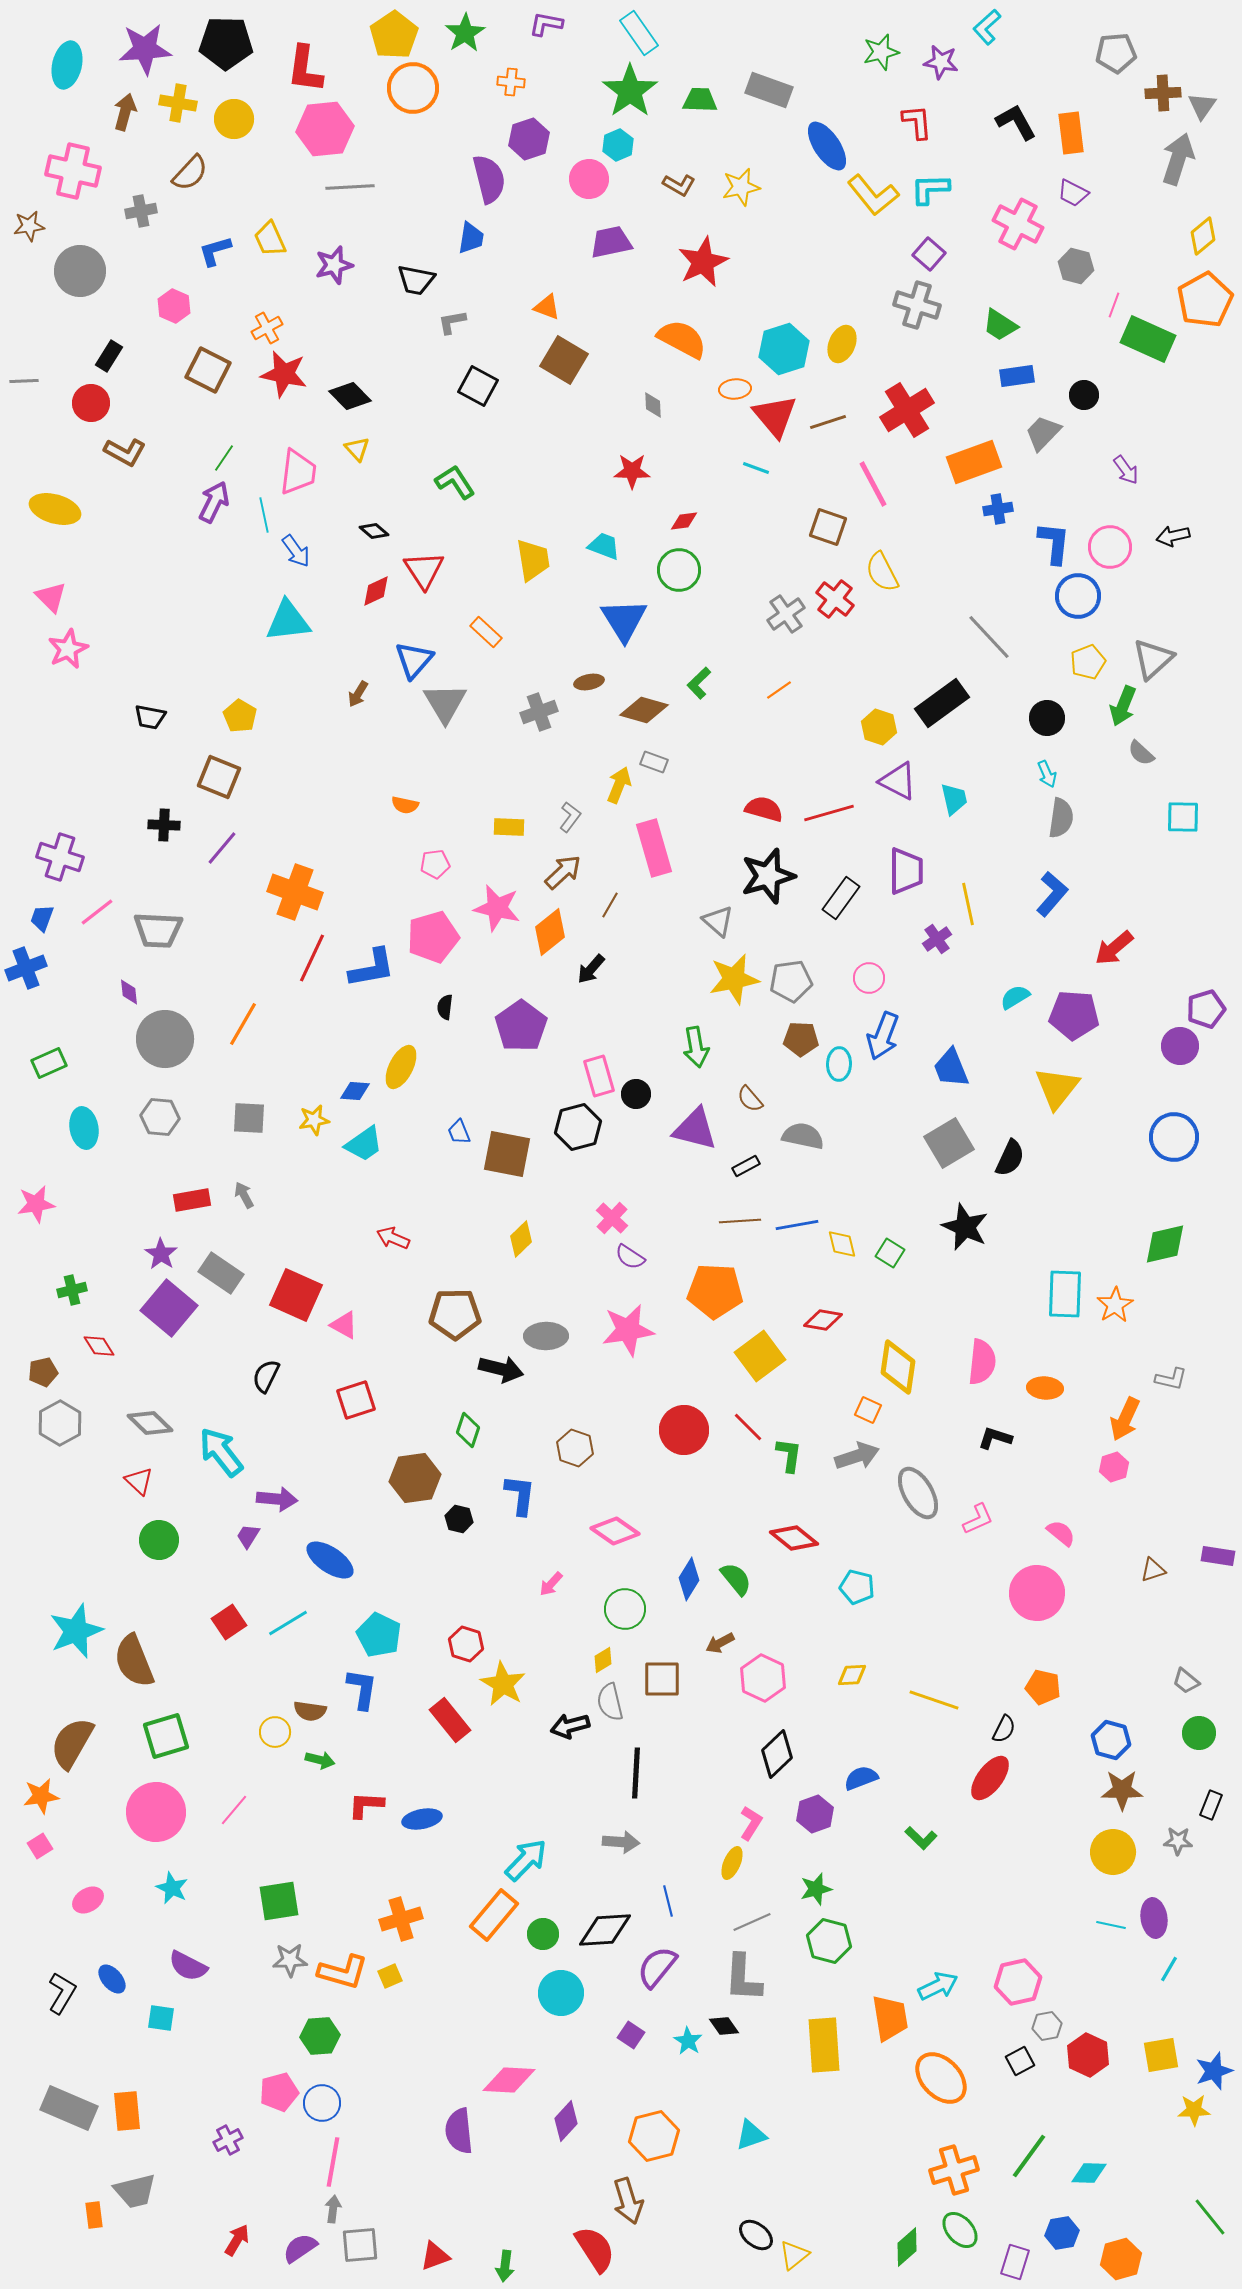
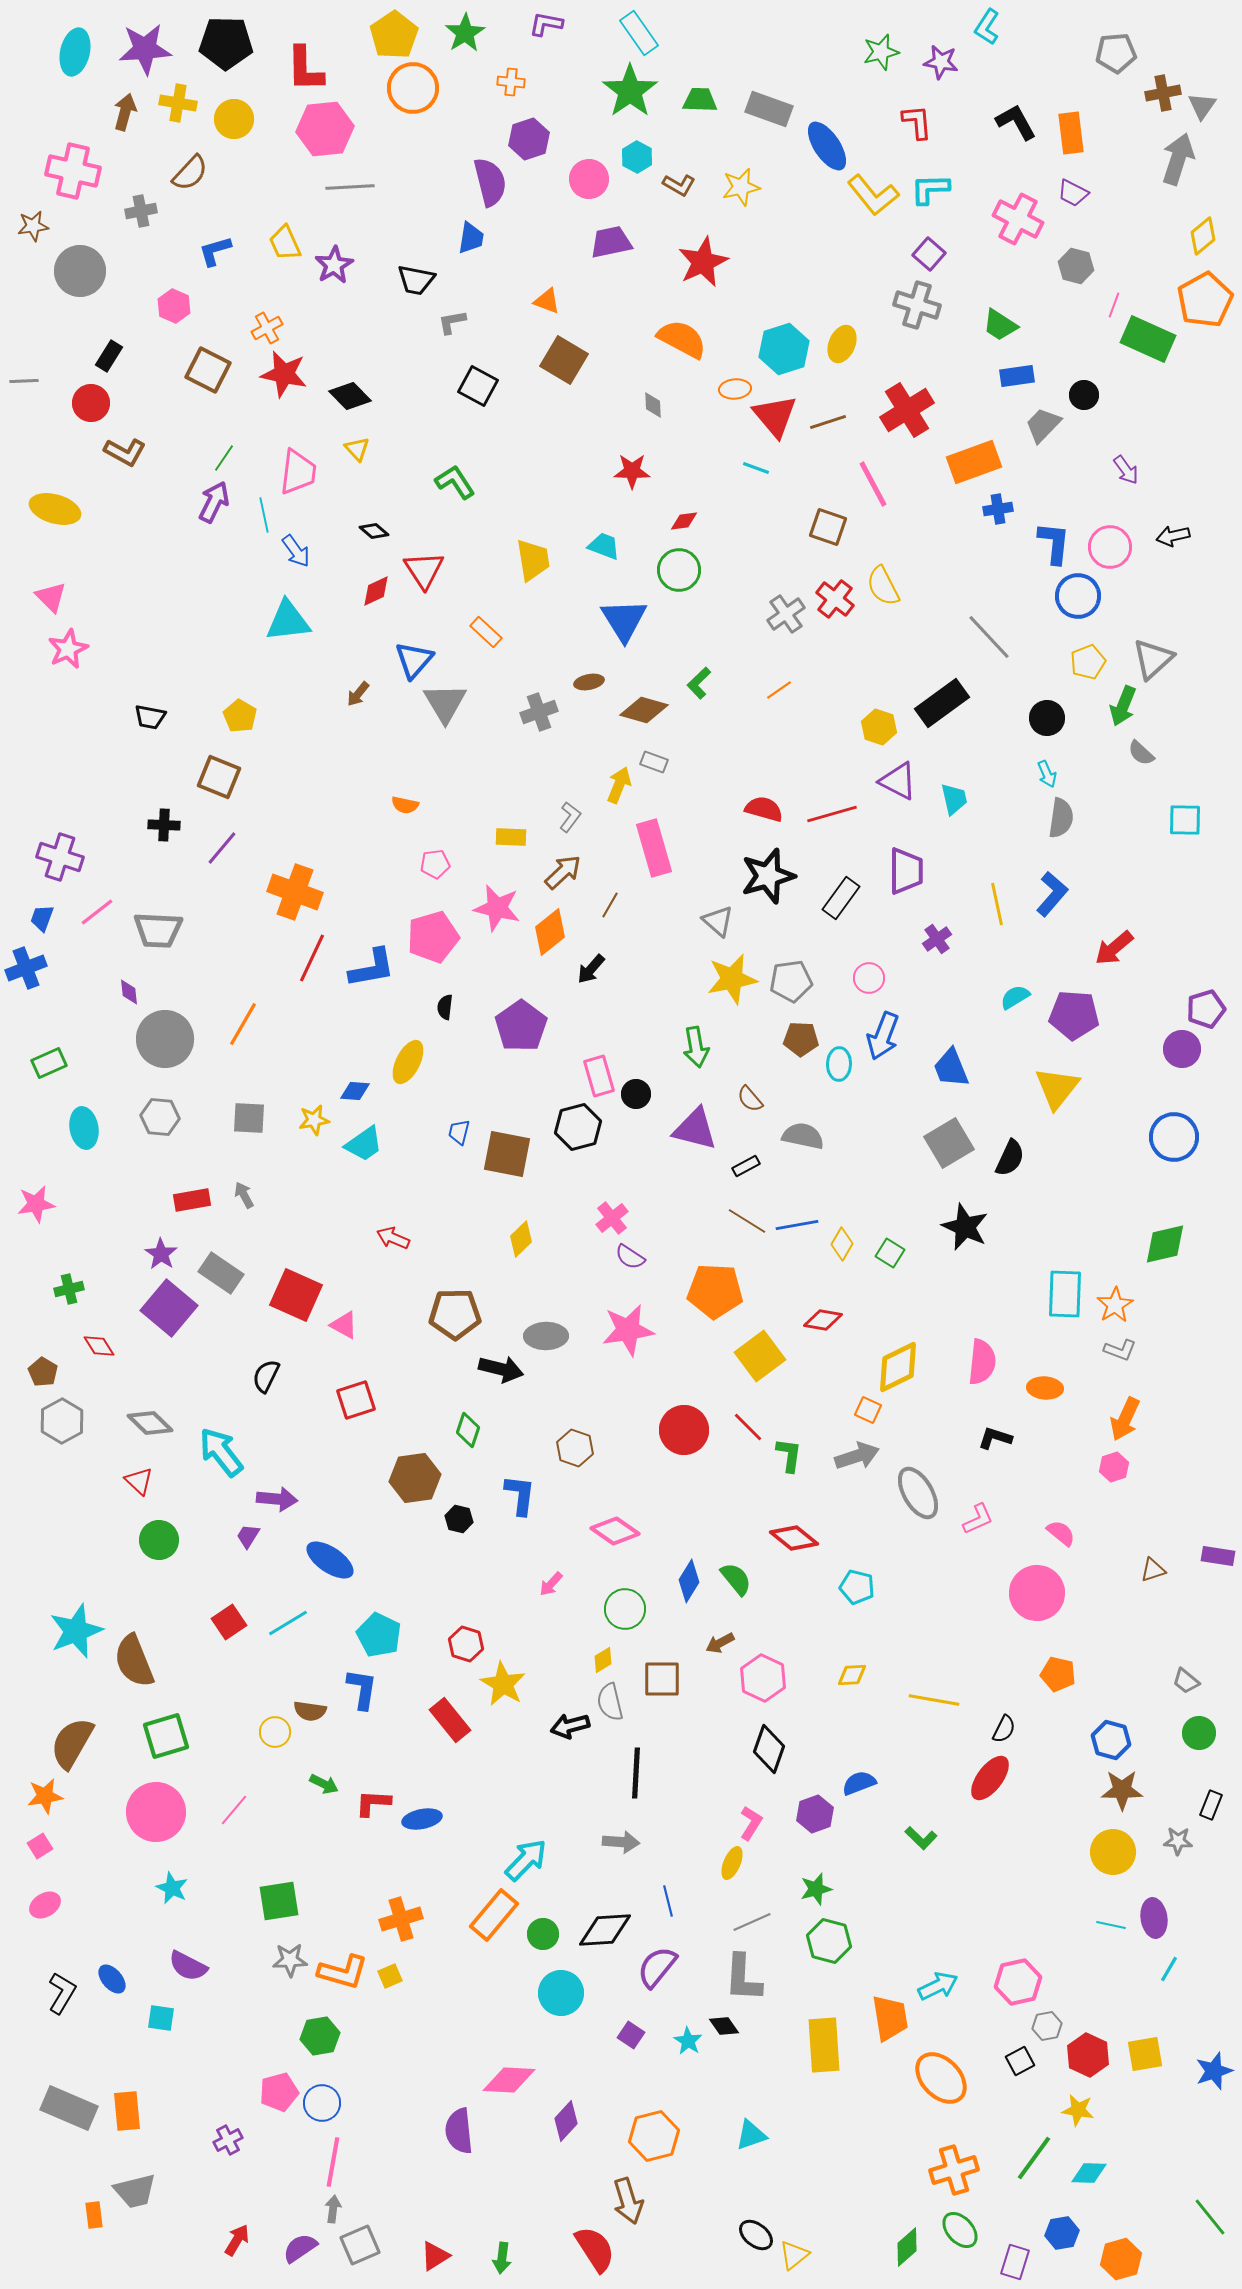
cyan L-shape at (987, 27): rotated 15 degrees counterclockwise
cyan ellipse at (67, 65): moved 8 px right, 13 px up
red L-shape at (305, 69): rotated 9 degrees counterclockwise
gray rectangle at (769, 90): moved 19 px down
brown cross at (1163, 93): rotated 8 degrees counterclockwise
cyan hexagon at (618, 145): moved 19 px right, 12 px down; rotated 8 degrees counterclockwise
purple semicircle at (489, 179): moved 1 px right, 3 px down
pink cross at (1018, 224): moved 5 px up
brown star at (29, 226): moved 4 px right
yellow trapezoid at (270, 239): moved 15 px right, 4 px down
purple star at (334, 265): rotated 15 degrees counterclockwise
orange triangle at (547, 307): moved 6 px up
gray trapezoid at (1043, 433): moved 8 px up
yellow semicircle at (882, 572): moved 1 px right, 14 px down
brown arrow at (358, 694): rotated 8 degrees clockwise
red line at (829, 813): moved 3 px right, 1 px down
cyan square at (1183, 817): moved 2 px right, 3 px down
yellow rectangle at (509, 827): moved 2 px right, 10 px down
yellow line at (968, 904): moved 29 px right
yellow star at (734, 979): moved 2 px left
purple circle at (1180, 1046): moved 2 px right, 3 px down
yellow ellipse at (401, 1067): moved 7 px right, 5 px up
blue trapezoid at (459, 1132): rotated 36 degrees clockwise
pink cross at (612, 1218): rotated 8 degrees clockwise
brown line at (740, 1221): moved 7 px right; rotated 36 degrees clockwise
yellow diamond at (842, 1244): rotated 44 degrees clockwise
green cross at (72, 1290): moved 3 px left, 1 px up
yellow diamond at (898, 1367): rotated 56 degrees clockwise
brown pentagon at (43, 1372): rotated 28 degrees counterclockwise
gray L-shape at (1171, 1379): moved 51 px left, 29 px up; rotated 8 degrees clockwise
gray hexagon at (60, 1423): moved 2 px right, 2 px up
blue diamond at (689, 1579): moved 2 px down
orange pentagon at (1043, 1687): moved 15 px right, 13 px up
yellow line at (934, 1700): rotated 9 degrees counterclockwise
black diamond at (777, 1754): moved 8 px left, 5 px up; rotated 27 degrees counterclockwise
green arrow at (320, 1760): moved 4 px right, 24 px down; rotated 12 degrees clockwise
blue semicircle at (861, 1778): moved 2 px left, 5 px down
orange star at (41, 1796): moved 4 px right
red L-shape at (366, 1805): moved 7 px right, 2 px up
pink ellipse at (88, 1900): moved 43 px left, 5 px down
green hexagon at (320, 2036): rotated 6 degrees counterclockwise
yellow square at (1161, 2055): moved 16 px left, 1 px up
yellow star at (1194, 2110): moved 116 px left; rotated 12 degrees clockwise
green line at (1029, 2156): moved 5 px right, 2 px down
gray square at (360, 2245): rotated 18 degrees counterclockwise
red triangle at (435, 2256): rotated 12 degrees counterclockwise
green arrow at (505, 2266): moved 3 px left, 8 px up
